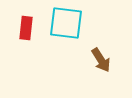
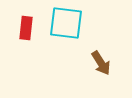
brown arrow: moved 3 px down
